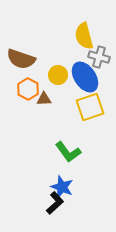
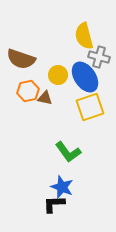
orange hexagon: moved 2 px down; rotated 20 degrees clockwise
brown triangle: moved 1 px right, 1 px up; rotated 14 degrees clockwise
black L-shape: moved 1 px left, 1 px down; rotated 140 degrees counterclockwise
